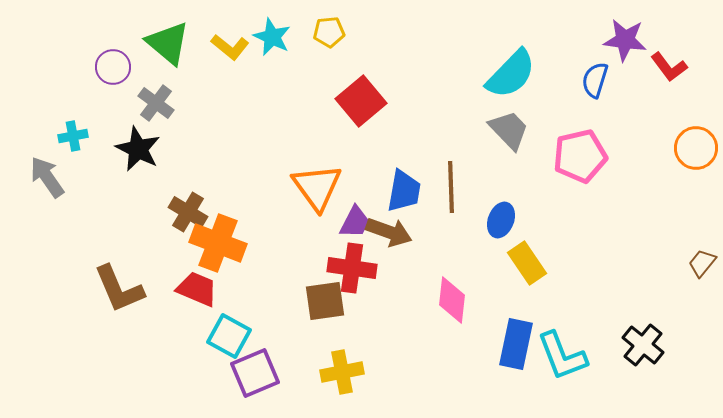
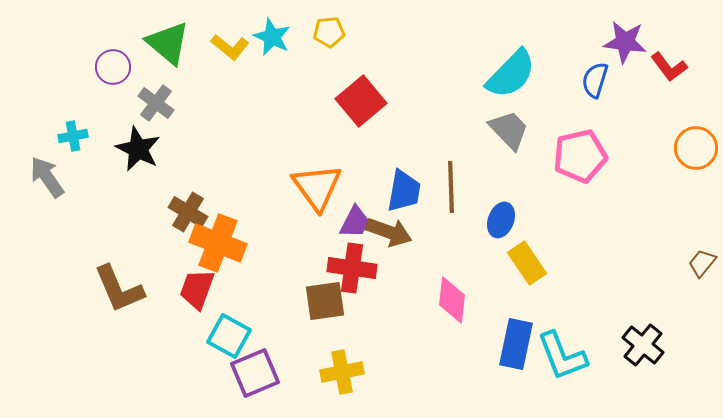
purple star: moved 2 px down
red trapezoid: rotated 93 degrees counterclockwise
